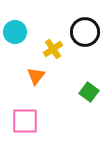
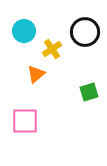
cyan circle: moved 9 px right, 1 px up
yellow cross: moved 1 px left
orange triangle: moved 2 px up; rotated 12 degrees clockwise
green square: rotated 36 degrees clockwise
